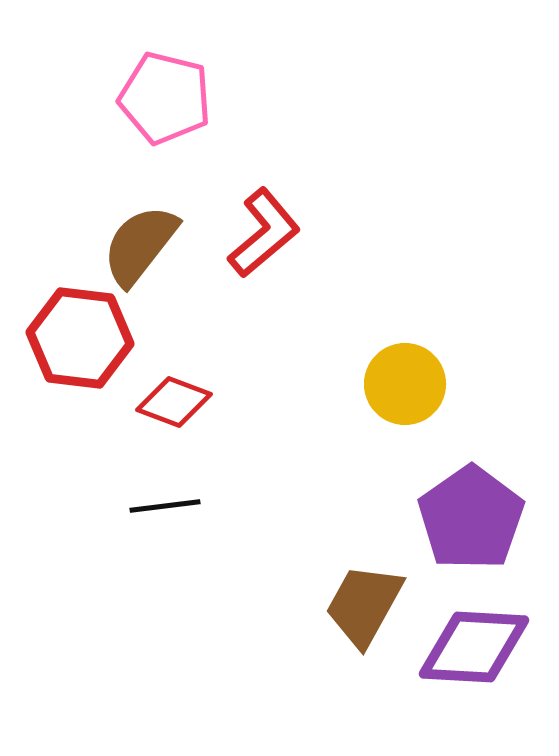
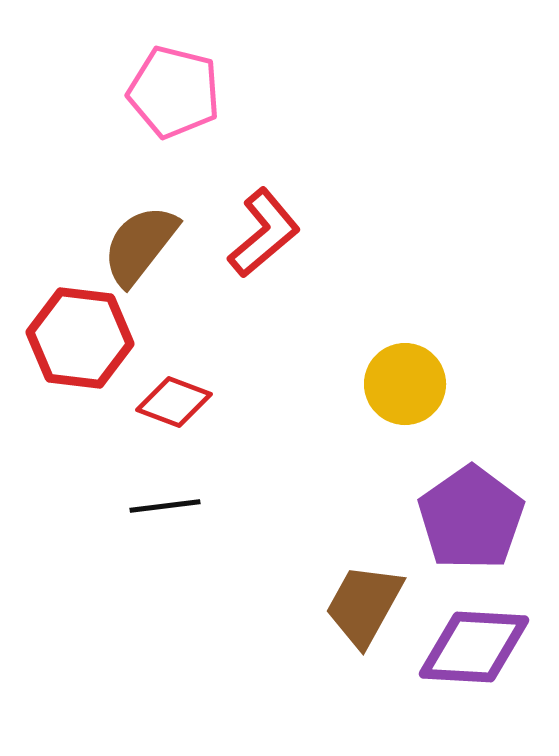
pink pentagon: moved 9 px right, 6 px up
